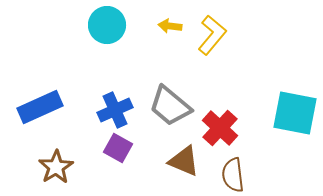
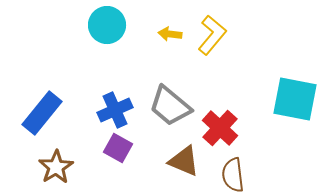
yellow arrow: moved 8 px down
blue rectangle: moved 2 px right, 6 px down; rotated 27 degrees counterclockwise
cyan square: moved 14 px up
